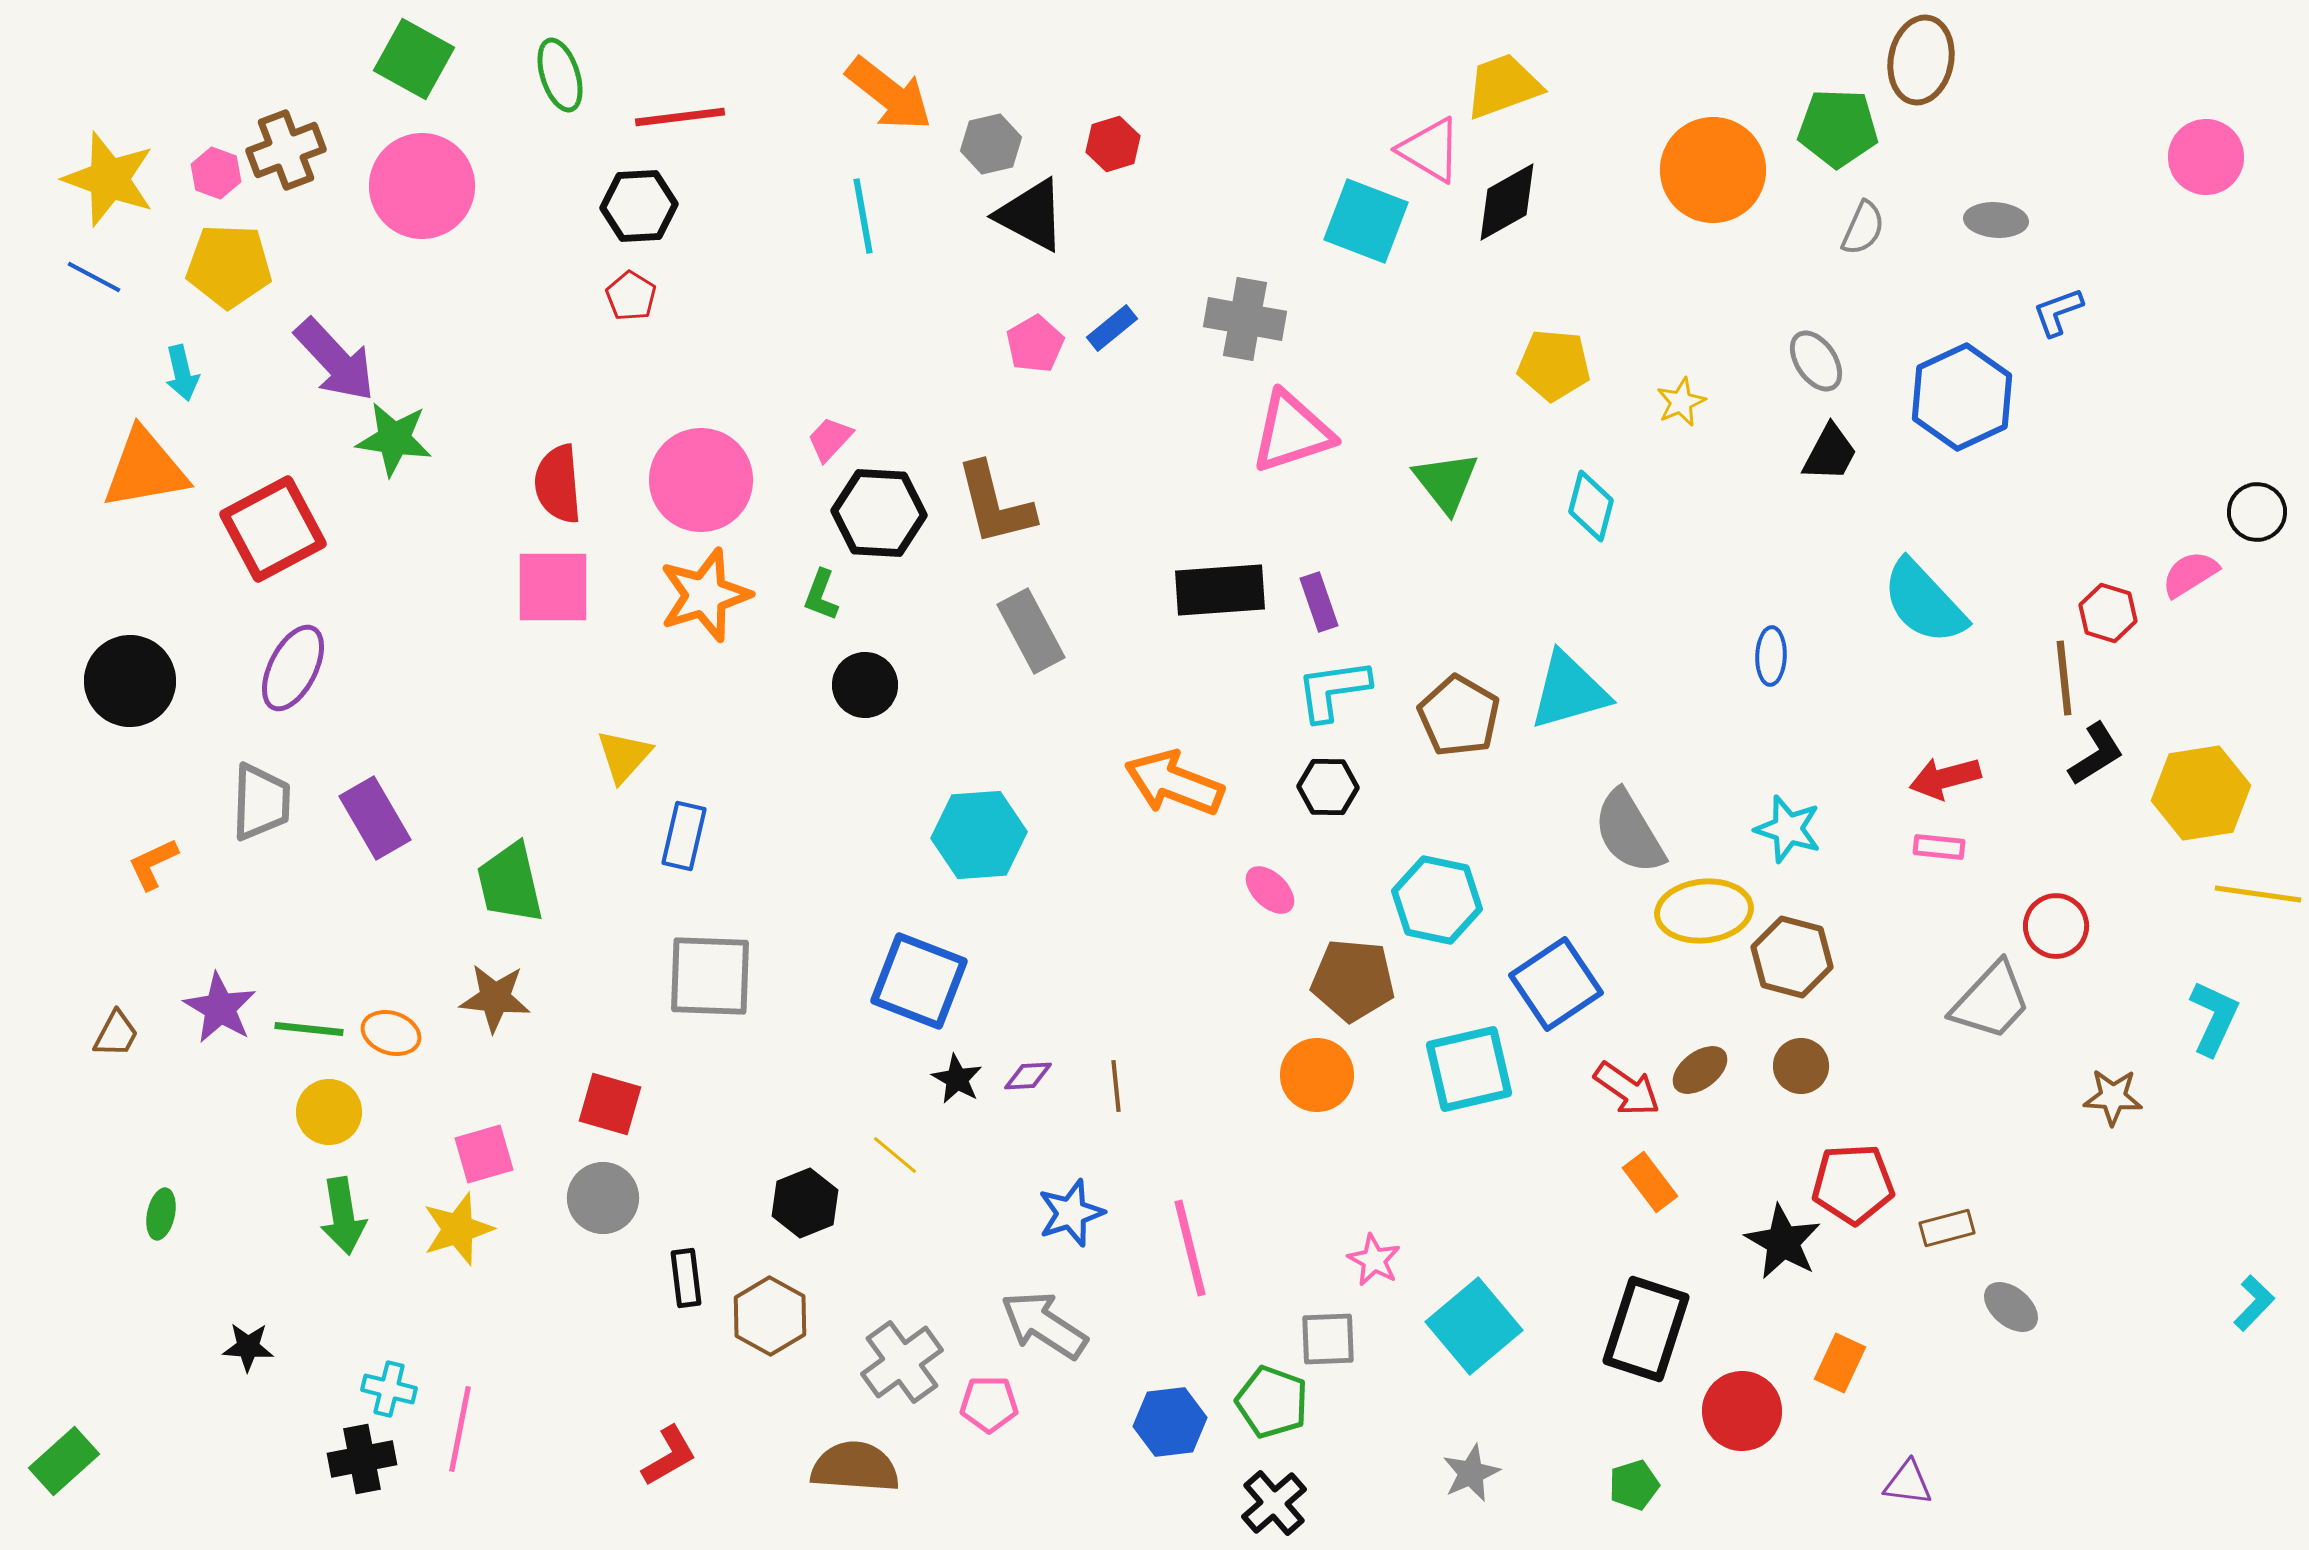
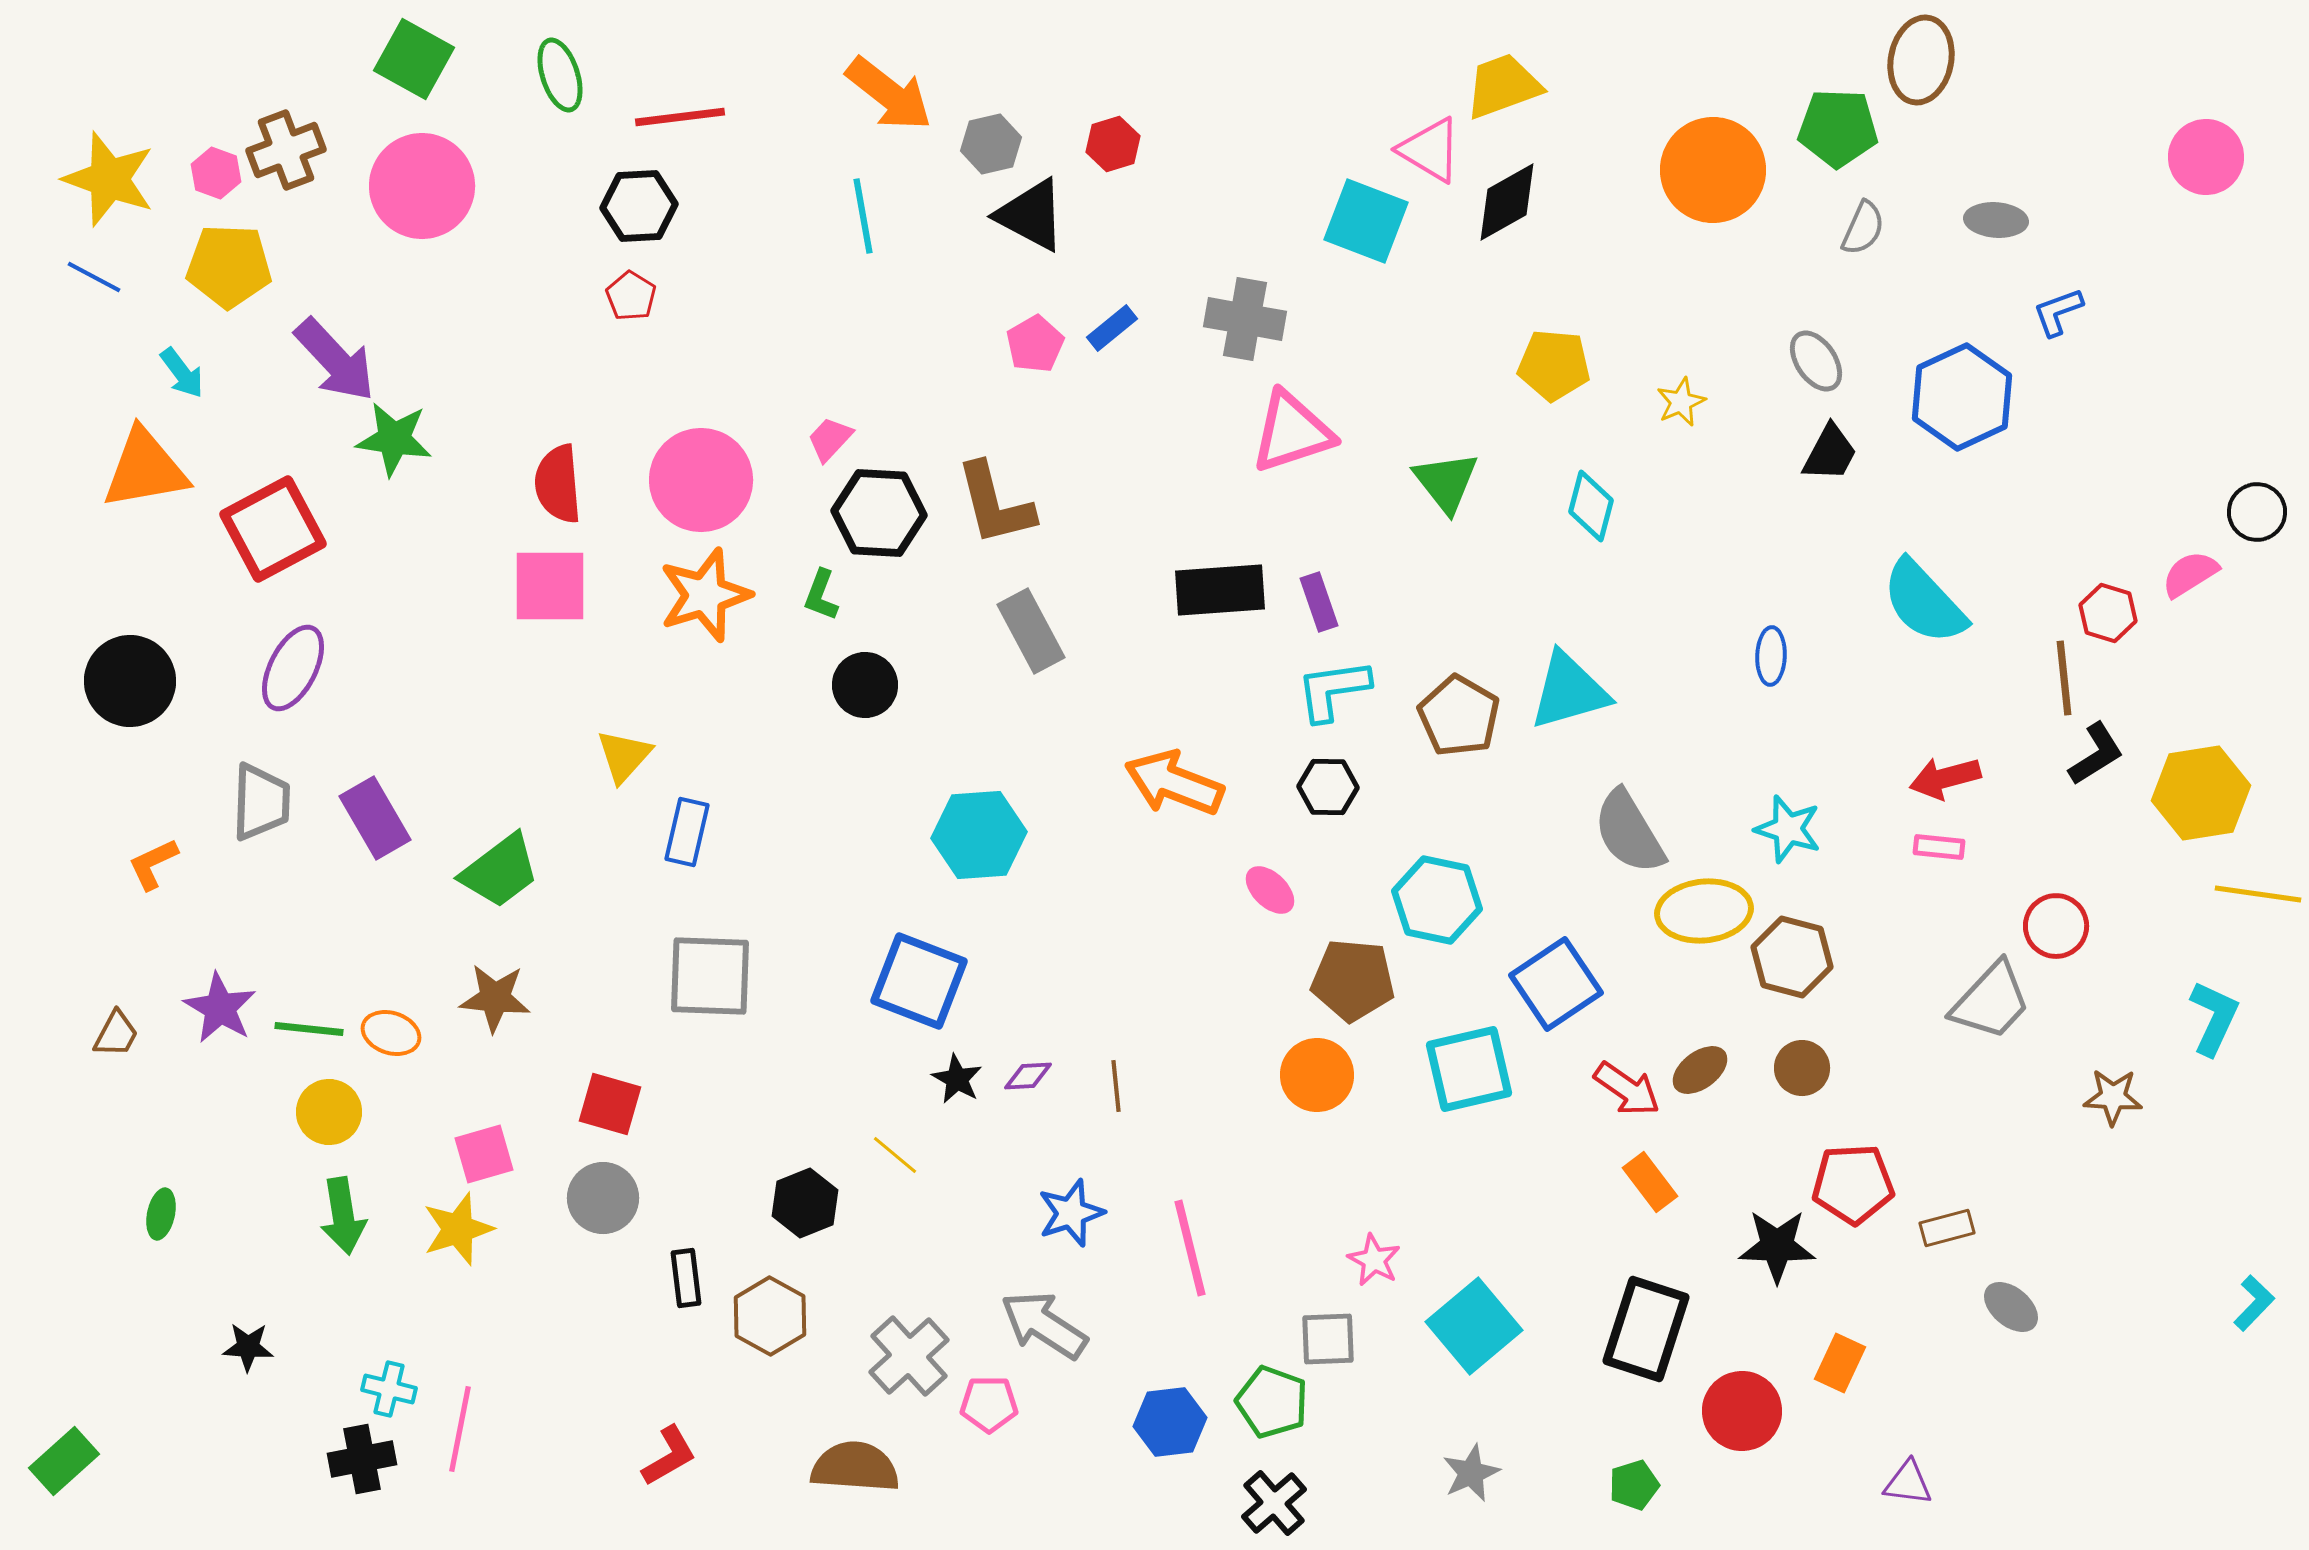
cyan arrow at (182, 373): rotated 24 degrees counterclockwise
pink square at (553, 587): moved 3 px left, 1 px up
blue rectangle at (684, 836): moved 3 px right, 4 px up
green trapezoid at (510, 883): moved 10 px left, 12 px up; rotated 114 degrees counterclockwise
brown circle at (1801, 1066): moved 1 px right, 2 px down
black star at (1783, 1242): moved 6 px left, 4 px down; rotated 28 degrees counterclockwise
gray cross at (902, 1362): moved 7 px right, 6 px up; rotated 6 degrees counterclockwise
